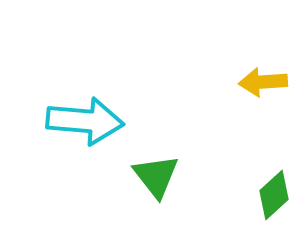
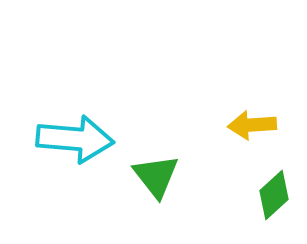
yellow arrow: moved 11 px left, 43 px down
cyan arrow: moved 10 px left, 18 px down
